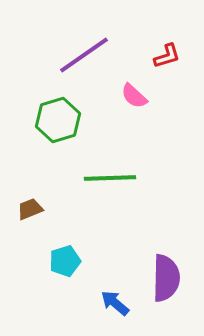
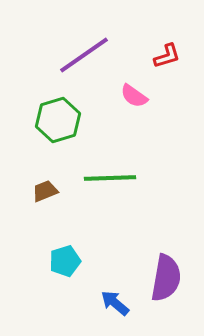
pink semicircle: rotated 8 degrees counterclockwise
brown trapezoid: moved 15 px right, 18 px up
purple semicircle: rotated 9 degrees clockwise
